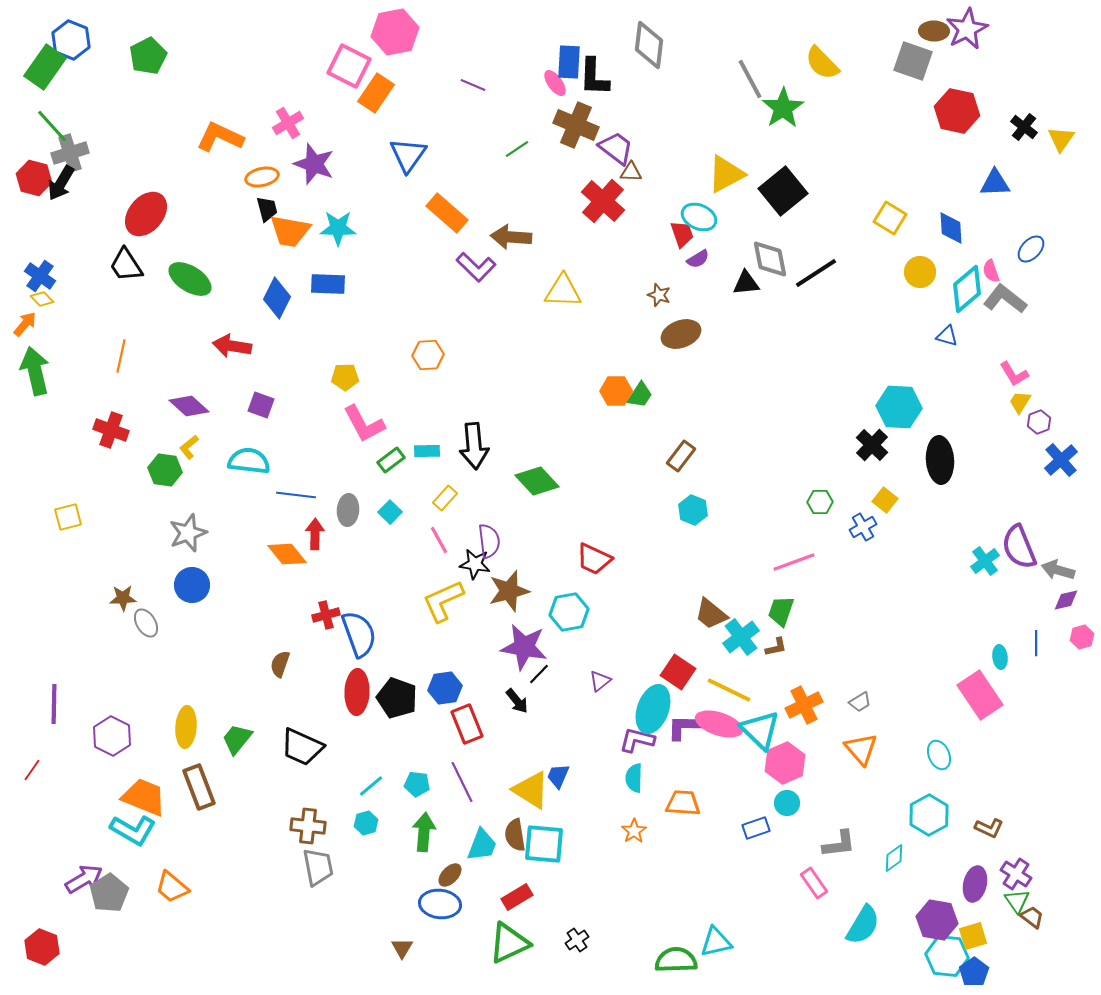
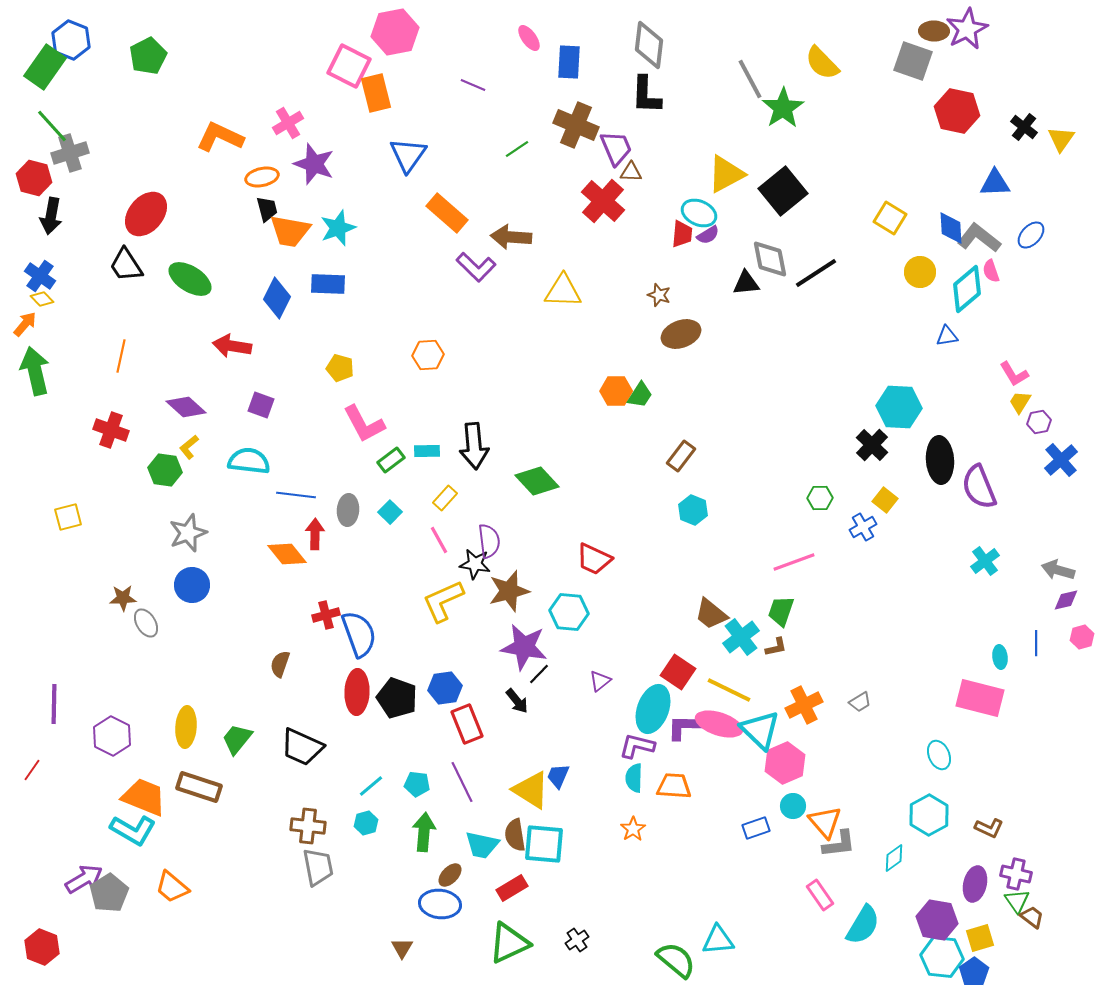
black L-shape at (594, 77): moved 52 px right, 18 px down
pink ellipse at (555, 83): moved 26 px left, 45 px up
orange rectangle at (376, 93): rotated 48 degrees counterclockwise
purple trapezoid at (616, 148): rotated 30 degrees clockwise
black arrow at (61, 183): moved 10 px left, 33 px down; rotated 21 degrees counterclockwise
cyan ellipse at (699, 217): moved 4 px up
cyan star at (338, 228): rotated 21 degrees counterclockwise
red trapezoid at (682, 234): rotated 24 degrees clockwise
blue ellipse at (1031, 249): moved 14 px up
purple semicircle at (698, 259): moved 10 px right, 24 px up
gray L-shape at (1005, 299): moved 26 px left, 61 px up
blue triangle at (947, 336): rotated 25 degrees counterclockwise
yellow pentagon at (345, 377): moved 5 px left, 9 px up; rotated 16 degrees clockwise
purple diamond at (189, 406): moved 3 px left, 1 px down
purple hexagon at (1039, 422): rotated 10 degrees clockwise
green hexagon at (820, 502): moved 4 px up
purple semicircle at (1019, 547): moved 40 px left, 60 px up
cyan hexagon at (569, 612): rotated 15 degrees clockwise
pink rectangle at (980, 695): moved 3 px down; rotated 42 degrees counterclockwise
purple L-shape at (637, 740): moved 6 px down
orange triangle at (861, 749): moved 36 px left, 73 px down
brown rectangle at (199, 787): rotated 51 degrees counterclockwise
orange trapezoid at (683, 803): moved 9 px left, 17 px up
cyan circle at (787, 803): moved 6 px right, 3 px down
orange star at (634, 831): moved 1 px left, 2 px up
cyan trapezoid at (482, 845): rotated 81 degrees clockwise
purple cross at (1016, 874): rotated 20 degrees counterclockwise
pink rectangle at (814, 883): moved 6 px right, 12 px down
red rectangle at (517, 897): moved 5 px left, 9 px up
yellow square at (973, 936): moved 7 px right, 2 px down
cyan triangle at (716, 942): moved 2 px right, 2 px up; rotated 8 degrees clockwise
cyan hexagon at (947, 956): moved 5 px left, 1 px down
green semicircle at (676, 960): rotated 42 degrees clockwise
